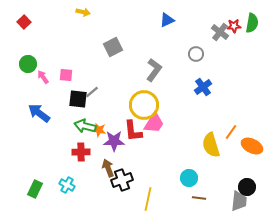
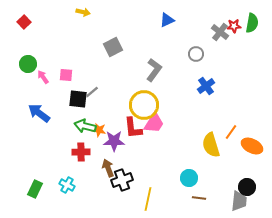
blue cross: moved 3 px right, 1 px up
red L-shape: moved 3 px up
